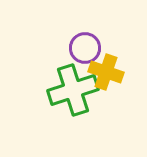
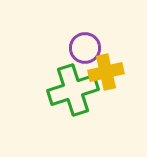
yellow cross: rotated 32 degrees counterclockwise
